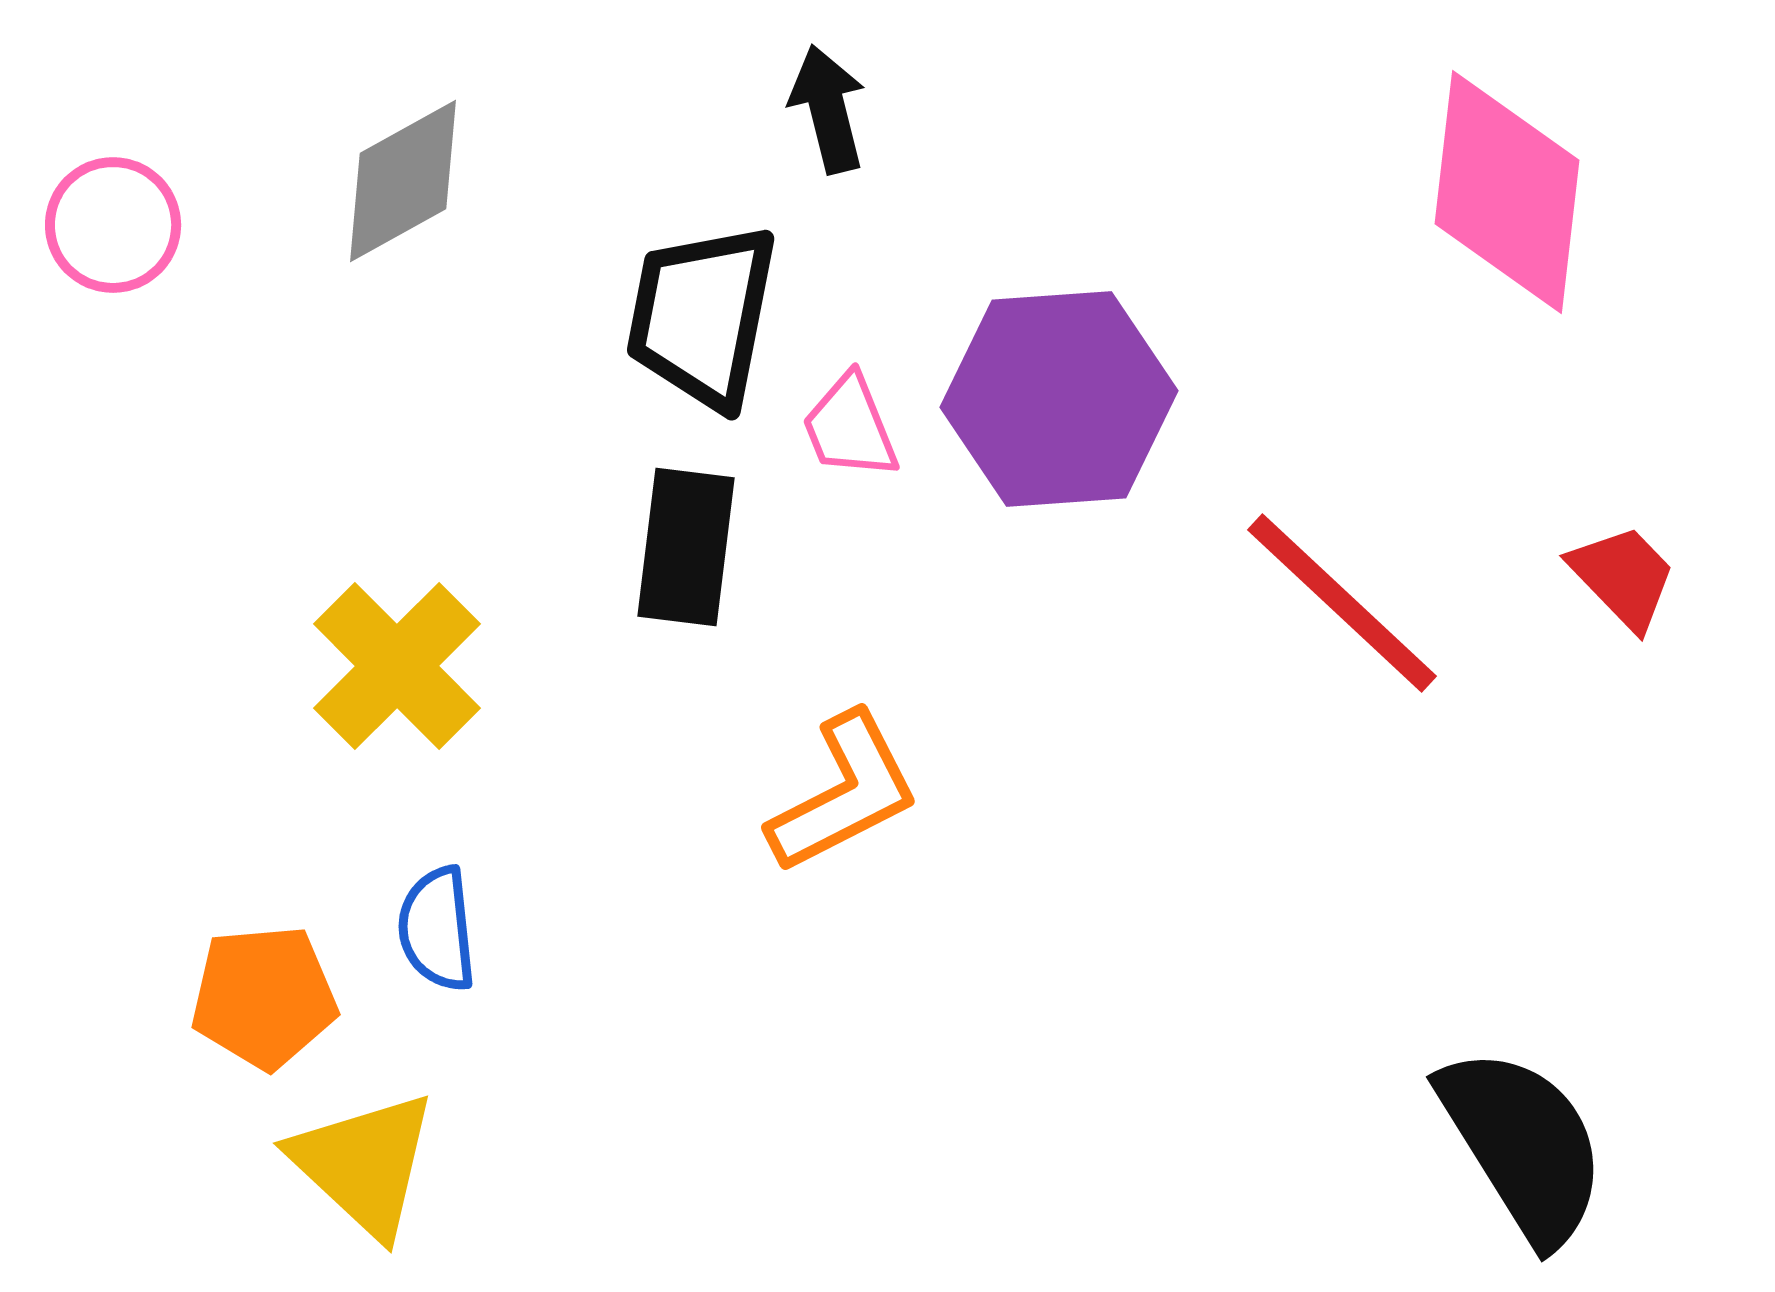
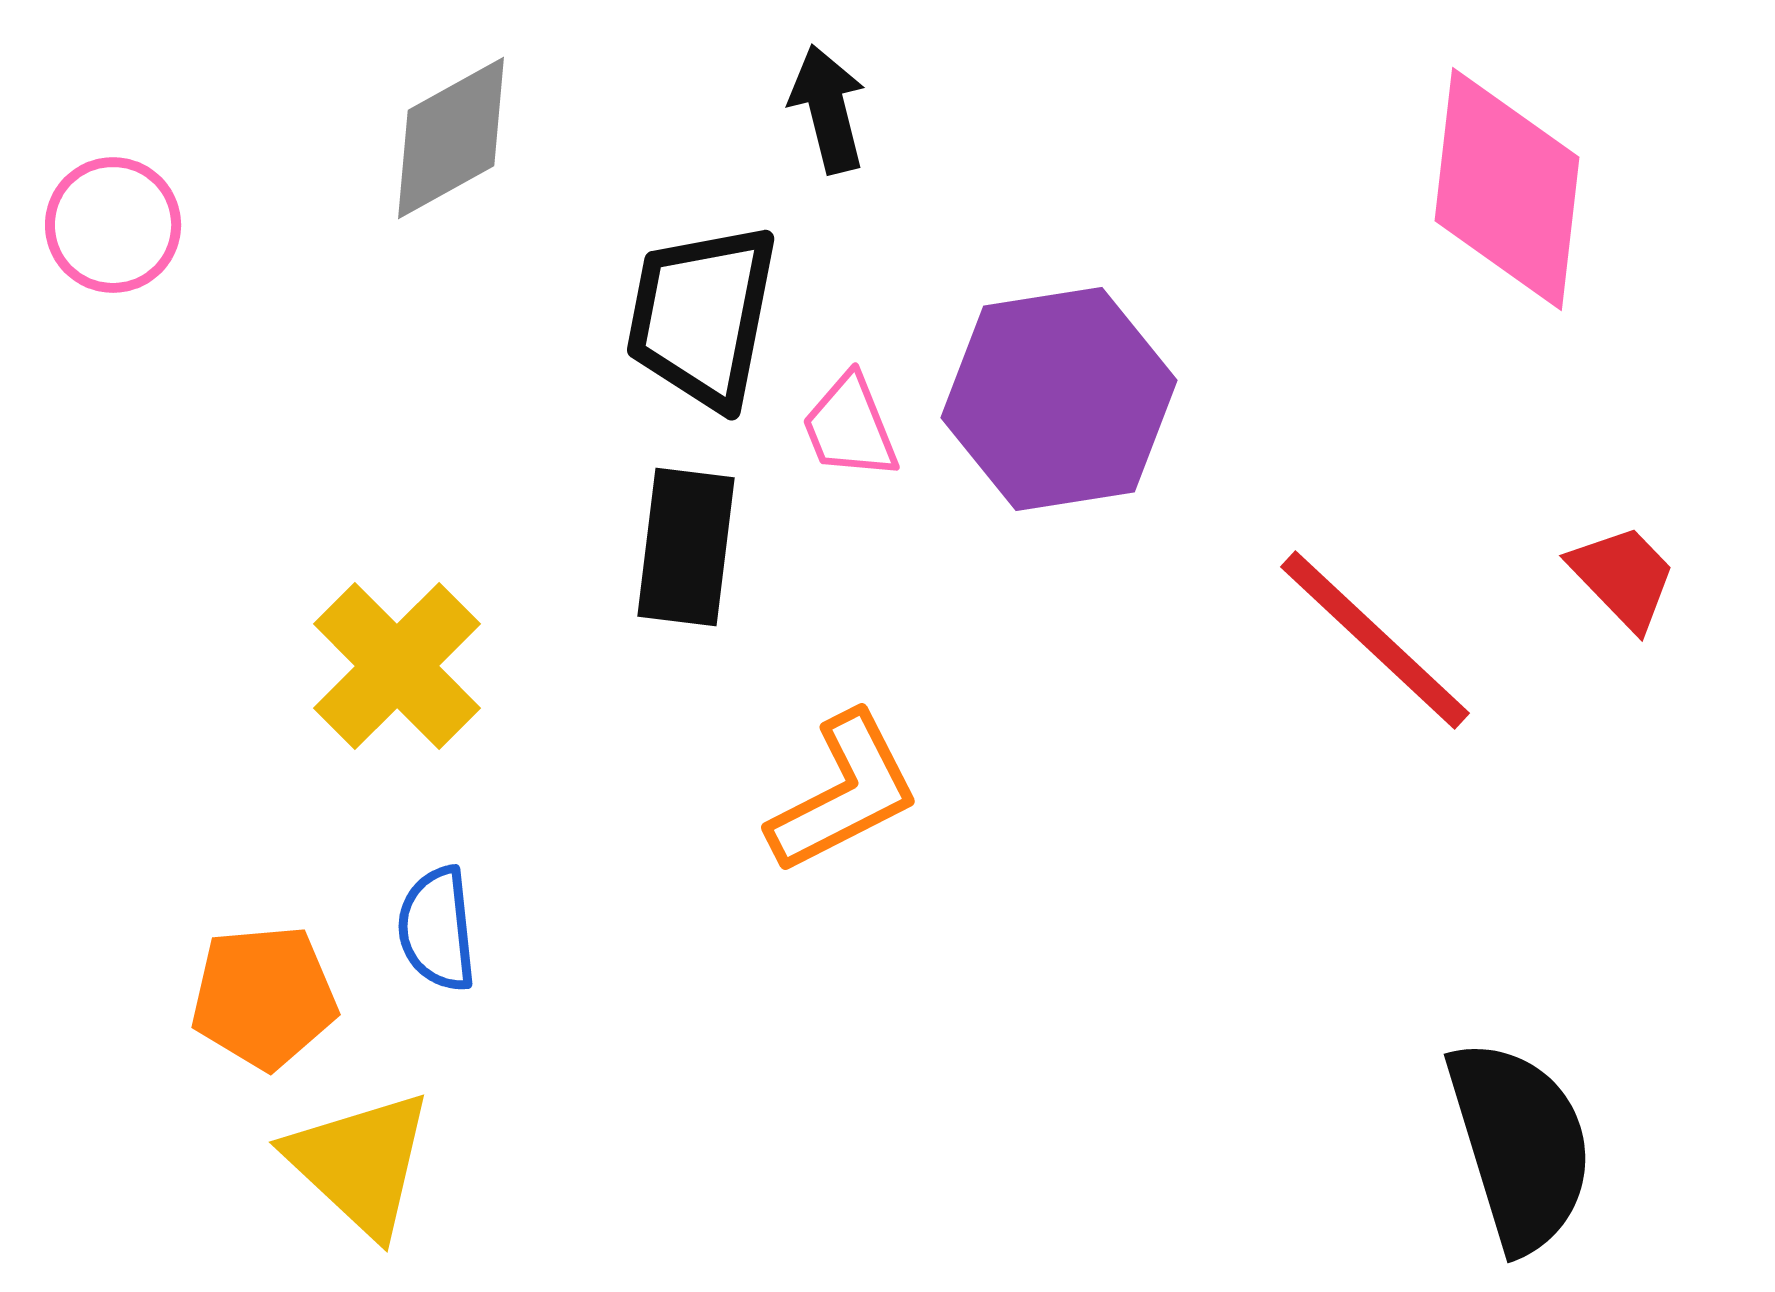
gray diamond: moved 48 px right, 43 px up
pink diamond: moved 3 px up
purple hexagon: rotated 5 degrees counterclockwise
red line: moved 33 px right, 37 px down
black semicircle: moved 3 px left; rotated 15 degrees clockwise
yellow triangle: moved 4 px left, 1 px up
